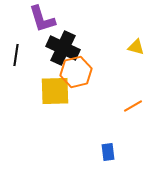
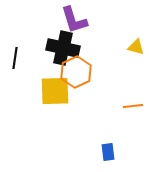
purple L-shape: moved 32 px right, 1 px down
black cross: rotated 12 degrees counterclockwise
black line: moved 1 px left, 3 px down
orange hexagon: rotated 12 degrees counterclockwise
orange line: rotated 24 degrees clockwise
